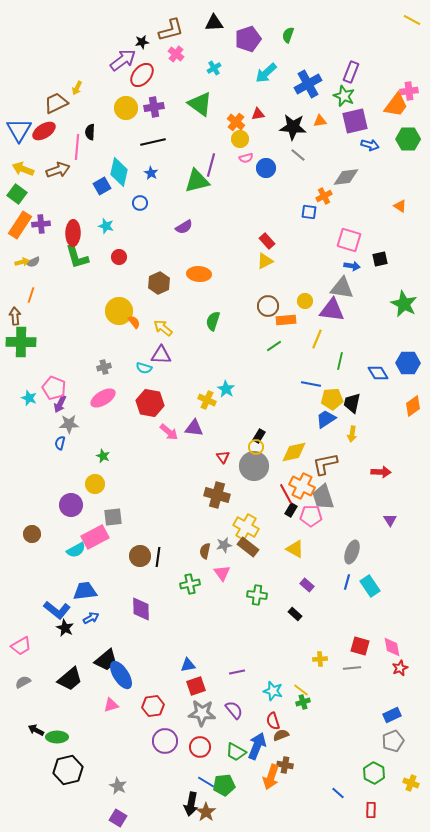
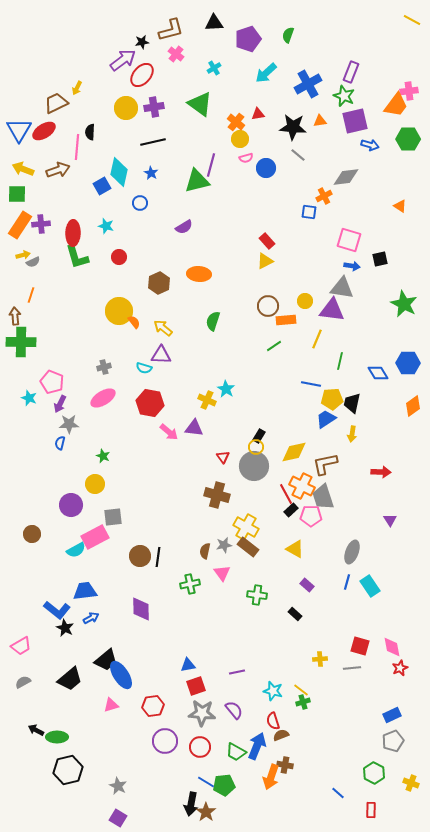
green square at (17, 194): rotated 36 degrees counterclockwise
yellow arrow at (22, 262): moved 1 px right, 7 px up
pink pentagon at (54, 388): moved 2 px left, 6 px up
black rectangle at (291, 510): rotated 16 degrees clockwise
